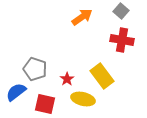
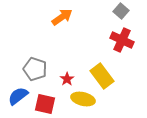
orange arrow: moved 20 px left
red cross: rotated 15 degrees clockwise
blue semicircle: moved 2 px right, 4 px down
